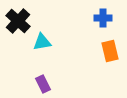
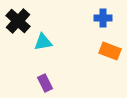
cyan triangle: moved 1 px right
orange rectangle: rotated 55 degrees counterclockwise
purple rectangle: moved 2 px right, 1 px up
